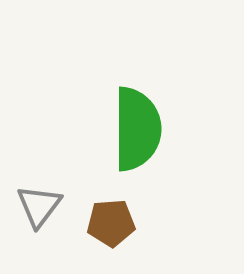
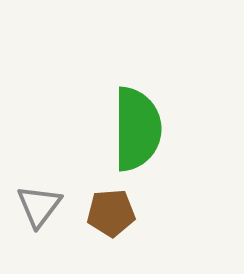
brown pentagon: moved 10 px up
